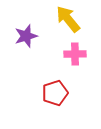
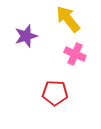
pink cross: rotated 25 degrees clockwise
red pentagon: rotated 20 degrees clockwise
